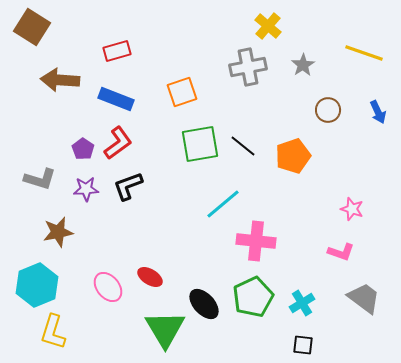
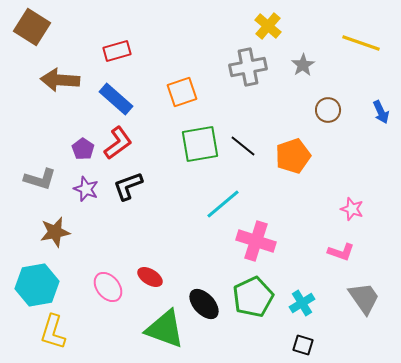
yellow line: moved 3 px left, 10 px up
blue rectangle: rotated 20 degrees clockwise
blue arrow: moved 3 px right
purple star: rotated 25 degrees clockwise
brown star: moved 3 px left
pink cross: rotated 12 degrees clockwise
cyan hexagon: rotated 12 degrees clockwise
gray trapezoid: rotated 18 degrees clockwise
green triangle: rotated 39 degrees counterclockwise
black square: rotated 10 degrees clockwise
